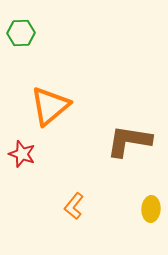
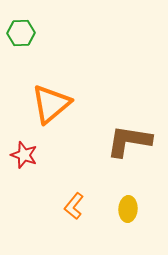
orange triangle: moved 1 px right, 2 px up
red star: moved 2 px right, 1 px down
yellow ellipse: moved 23 px left
